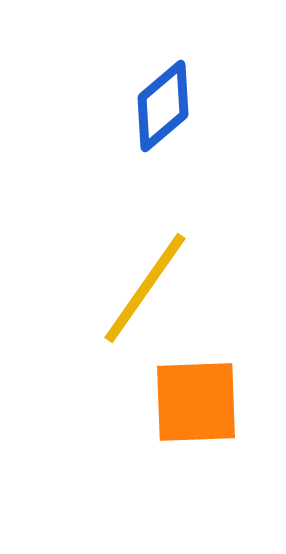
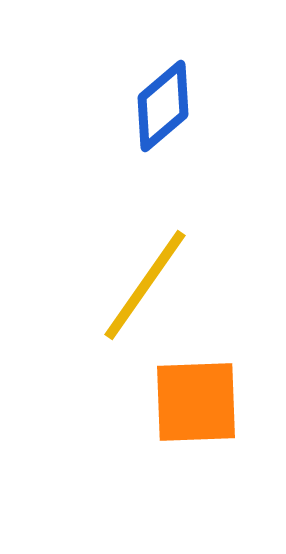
yellow line: moved 3 px up
